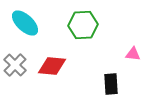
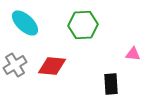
gray cross: rotated 15 degrees clockwise
